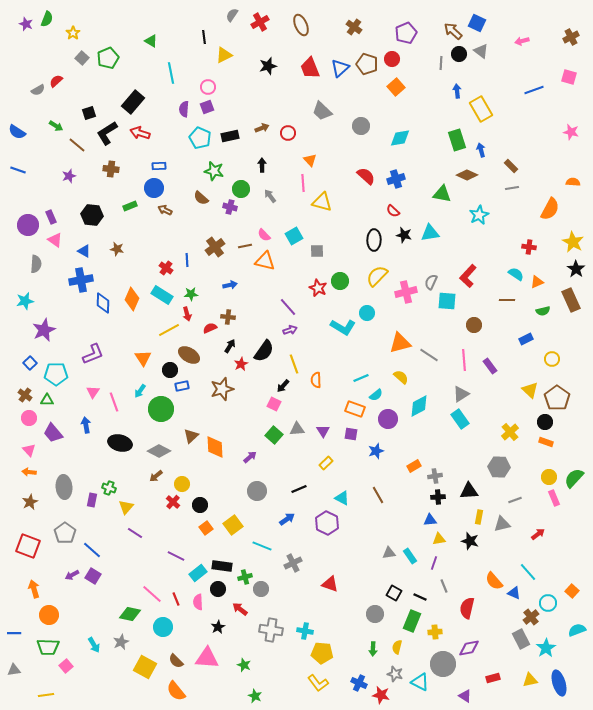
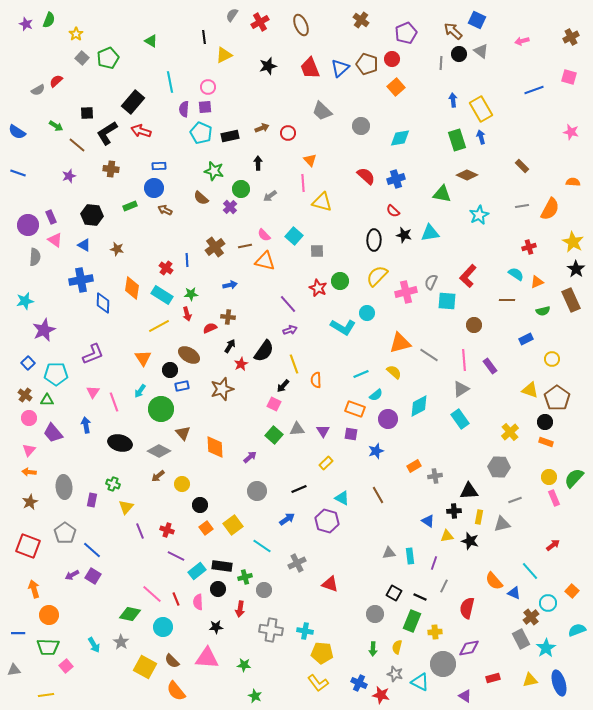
green semicircle at (47, 19): moved 2 px right, 1 px down
blue square at (477, 23): moved 3 px up
brown cross at (354, 27): moved 7 px right, 7 px up
yellow star at (73, 33): moved 3 px right, 1 px down
cyan line at (171, 73): moved 1 px left, 9 px down
blue arrow at (457, 91): moved 4 px left, 9 px down
purple square at (207, 107): moved 2 px left; rotated 16 degrees clockwise
black square at (89, 113): moved 2 px left; rotated 16 degrees clockwise
red arrow at (140, 133): moved 1 px right, 2 px up
cyan pentagon at (200, 138): moved 1 px right, 5 px up
blue arrow at (481, 150): moved 13 px up
black arrow at (262, 165): moved 4 px left, 2 px up
brown rectangle at (511, 166): moved 11 px right
blue line at (18, 170): moved 3 px down
gray line at (512, 188): moved 10 px right, 18 px down
gray arrow at (270, 196): rotated 88 degrees counterclockwise
purple cross at (230, 207): rotated 32 degrees clockwise
cyan square at (294, 236): rotated 18 degrees counterclockwise
red cross at (529, 247): rotated 24 degrees counterclockwise
blue triangle at (84, 251): moved 6 px up
gray semicircle at (36, 264): moved 1 px left, 7 px up
orange diamond at (132, 299): moved 11 px up; rotated 15 degrees counterclockwise
purple line at (288, 307): moved 3 px up
yellow line at (169, 330): moved 10 px left, 4 px up
blue square at (30, 363): moved 2 px left
yellow semicircle at (401, 377): moved 7 px left, 5 px up
cyan line at (361, 378): moved 4 px up
yellow triangle at (530, 390): rotated 24 degrees counterclockwise
gray triangle at (461, 394): moved 5 px up
brown triangle at (191, 436): moved 8 px left, 3 px up; rotated 28 degrees counterclockwise
pink triangle at (29, 450): rotated 24 degrees clockwise
brown arrow at (156, 476): moved 2 px right
green cross at (109, 488): moved 4 px right, 4 px up
black cross at (438, 497): moved 16 px right, 14 px down
red cross at (173, 502): moved 6 px left, 28 px down; rotated 24 degrees counterclockwise
blue triangle at (430, 520): moved 2 px left, 1 px down; rotated 40 degrees clockwise
purple hexagon at (327, 523): moved 2 px up; rotated 10 degrees counterclockwise
purple line at (135, 533): moved 5 px right, 2 px up; rotated 35 degrees clockwise
red arrow at (538, 534): moved 15 px right, 11 px down
yellow triangle at (439, 539): moved 8 px right, 3 px up
cyan line at (262, 546): rotated 12 degrees clockwise
cyan rectangle at (410, 556): rotated 28 degrees clockwise
gray cross at (293, 563): moved 4 px right
cyan line at (528, 572): moved 2 px right, 1 px up
cyan rectangle at (198, 573): moved 1 px left, 2 px up
gray line at (444, 586): rotated 48 degrees clockwise
gray circle at (261, 589): moved 3 px right, 1 px down
red arrow at (240, 609): rotated 119 degrees counterclockwise
black star at (218, 627): moved 2 px left; rotated 24 degrees clockwise
blue line at (14, 633): moved 4 px right
gray star at (121, 642): rotated 14 degrees counterclockwise
brown semicircle at (176, 661): moved 4 px left
green star at (244, 665): rotated 16 degrees counterclockwise
